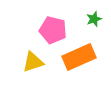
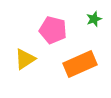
orange rectangle: moved 1 px right, 7 px down
yellow triangle: moved 8 px left, 3 px up; rotated 15 degrees counterclockwise
